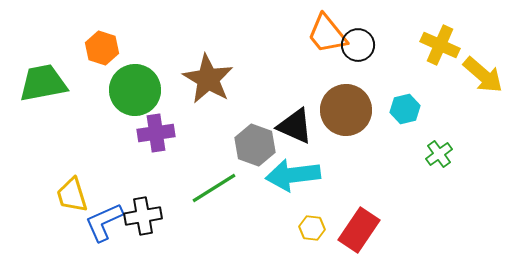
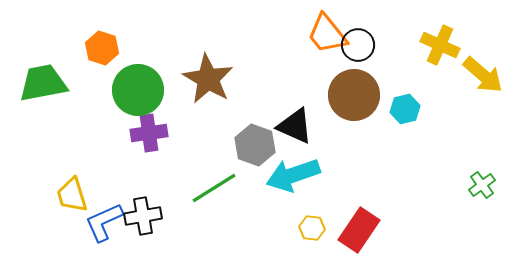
green circle: moved 3 px right
brown circle: moved 8 px right, 15 px up
purple cross: moved 7 px left
green cross: moved 43 px right, 31 px down
cyan arrow: rotated 12 degrees counterclockwise
